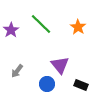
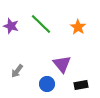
purple star: moved 4 px up; rotated 21 degrees counterclockwise
purple triangle: moved 2 px right, 1 px up
black rectangle: rotated 32 degrees counterclockwise
